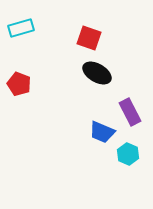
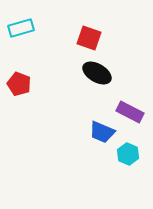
purple rectangle: rotated 36 degrees counterclockwise
